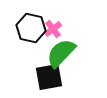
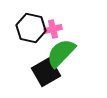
pink cross: rotated 24 degrees clockwise
black square: moved 3 px left, 5 px up; rotated 20 degrees counterclockwise
